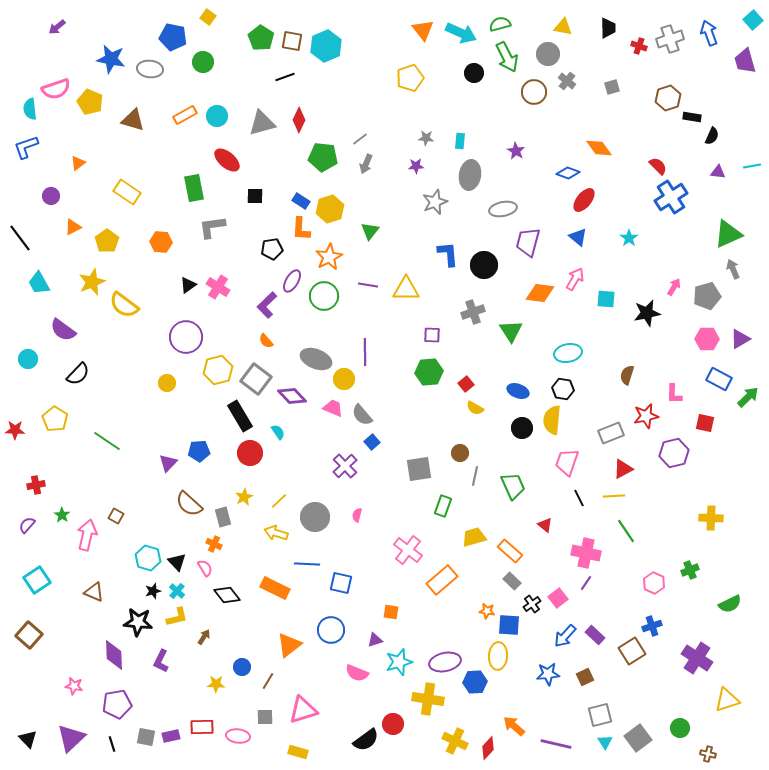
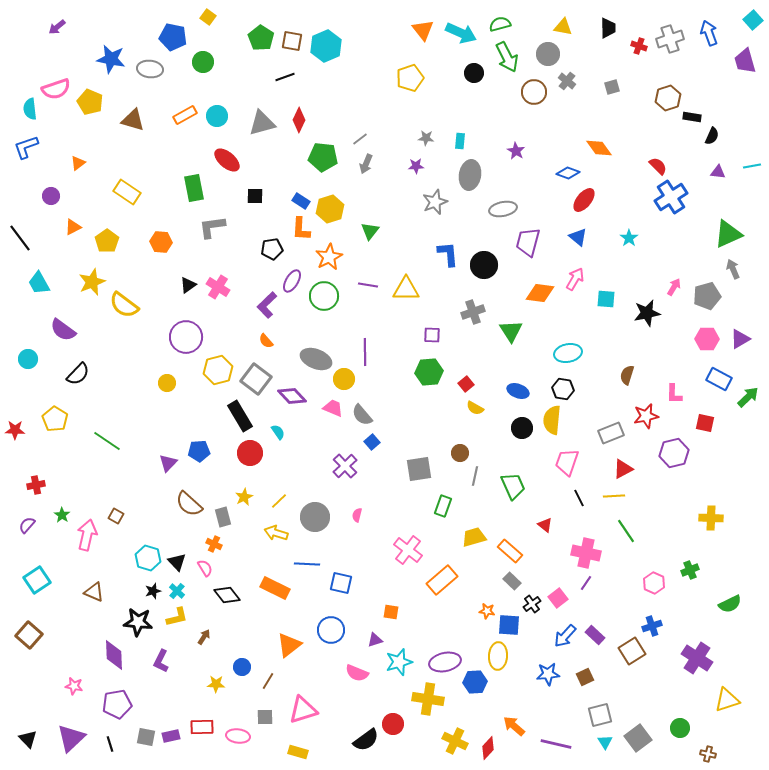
black line at (112, 744): moved 2 px left
